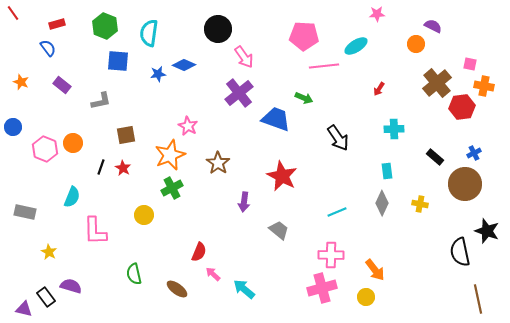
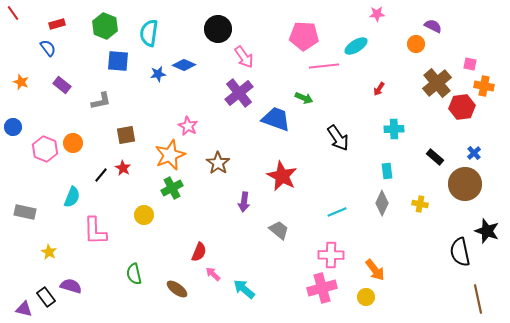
blue cross at (474, 153): rotated 16 degrees counterclockwise
black line at (101, 167): moved 8 px down; rotated 21 degrees clockwise
